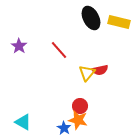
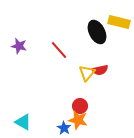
black ellipse: moved 6 px right, 14 px down
purple star: rotated 21 degrees counterclockwise
